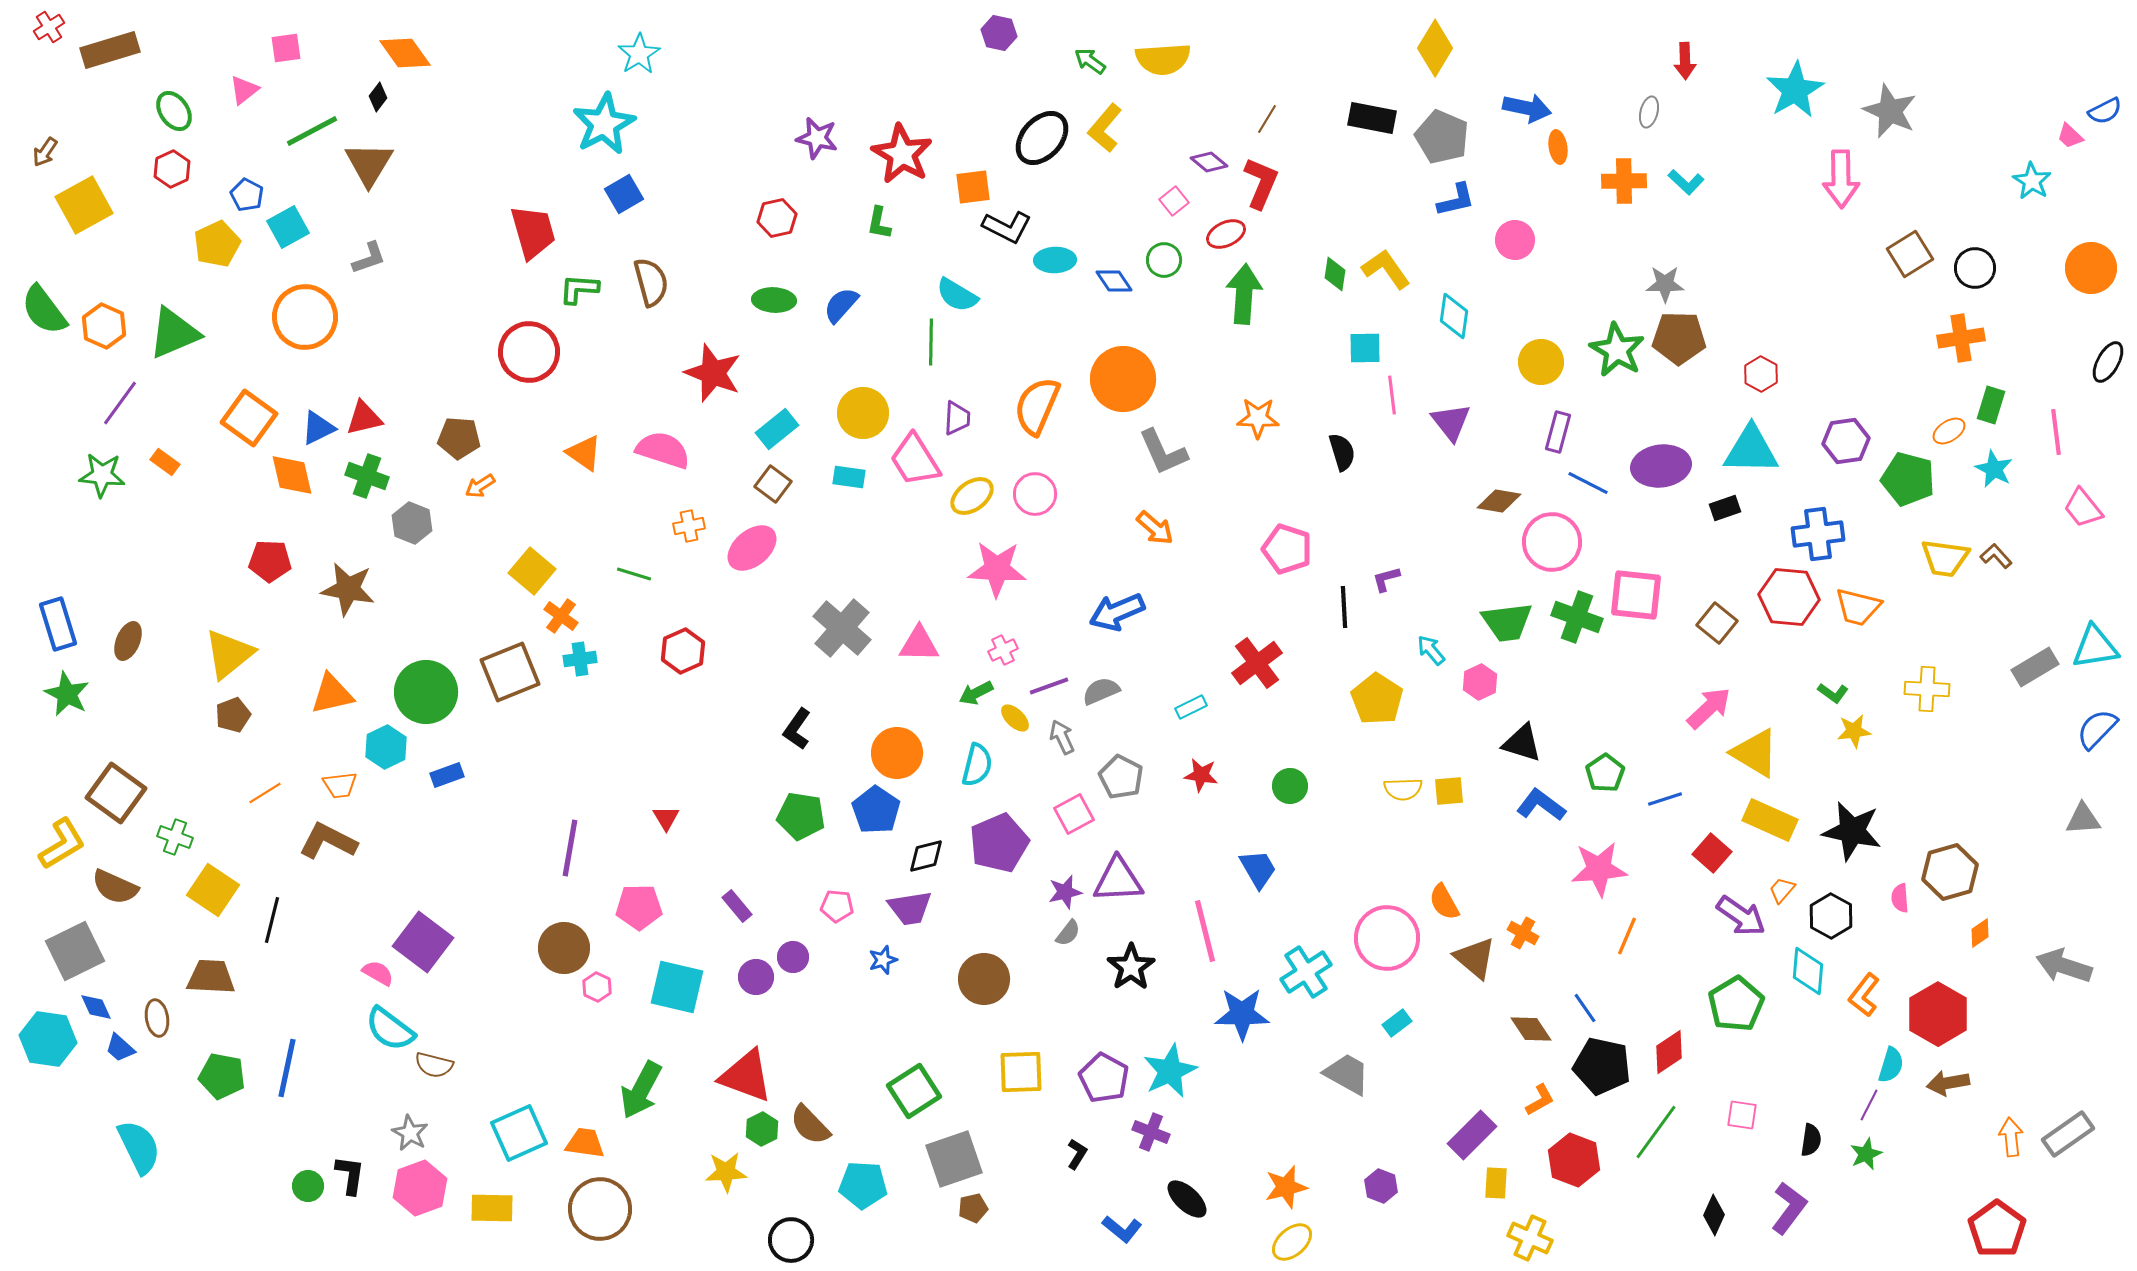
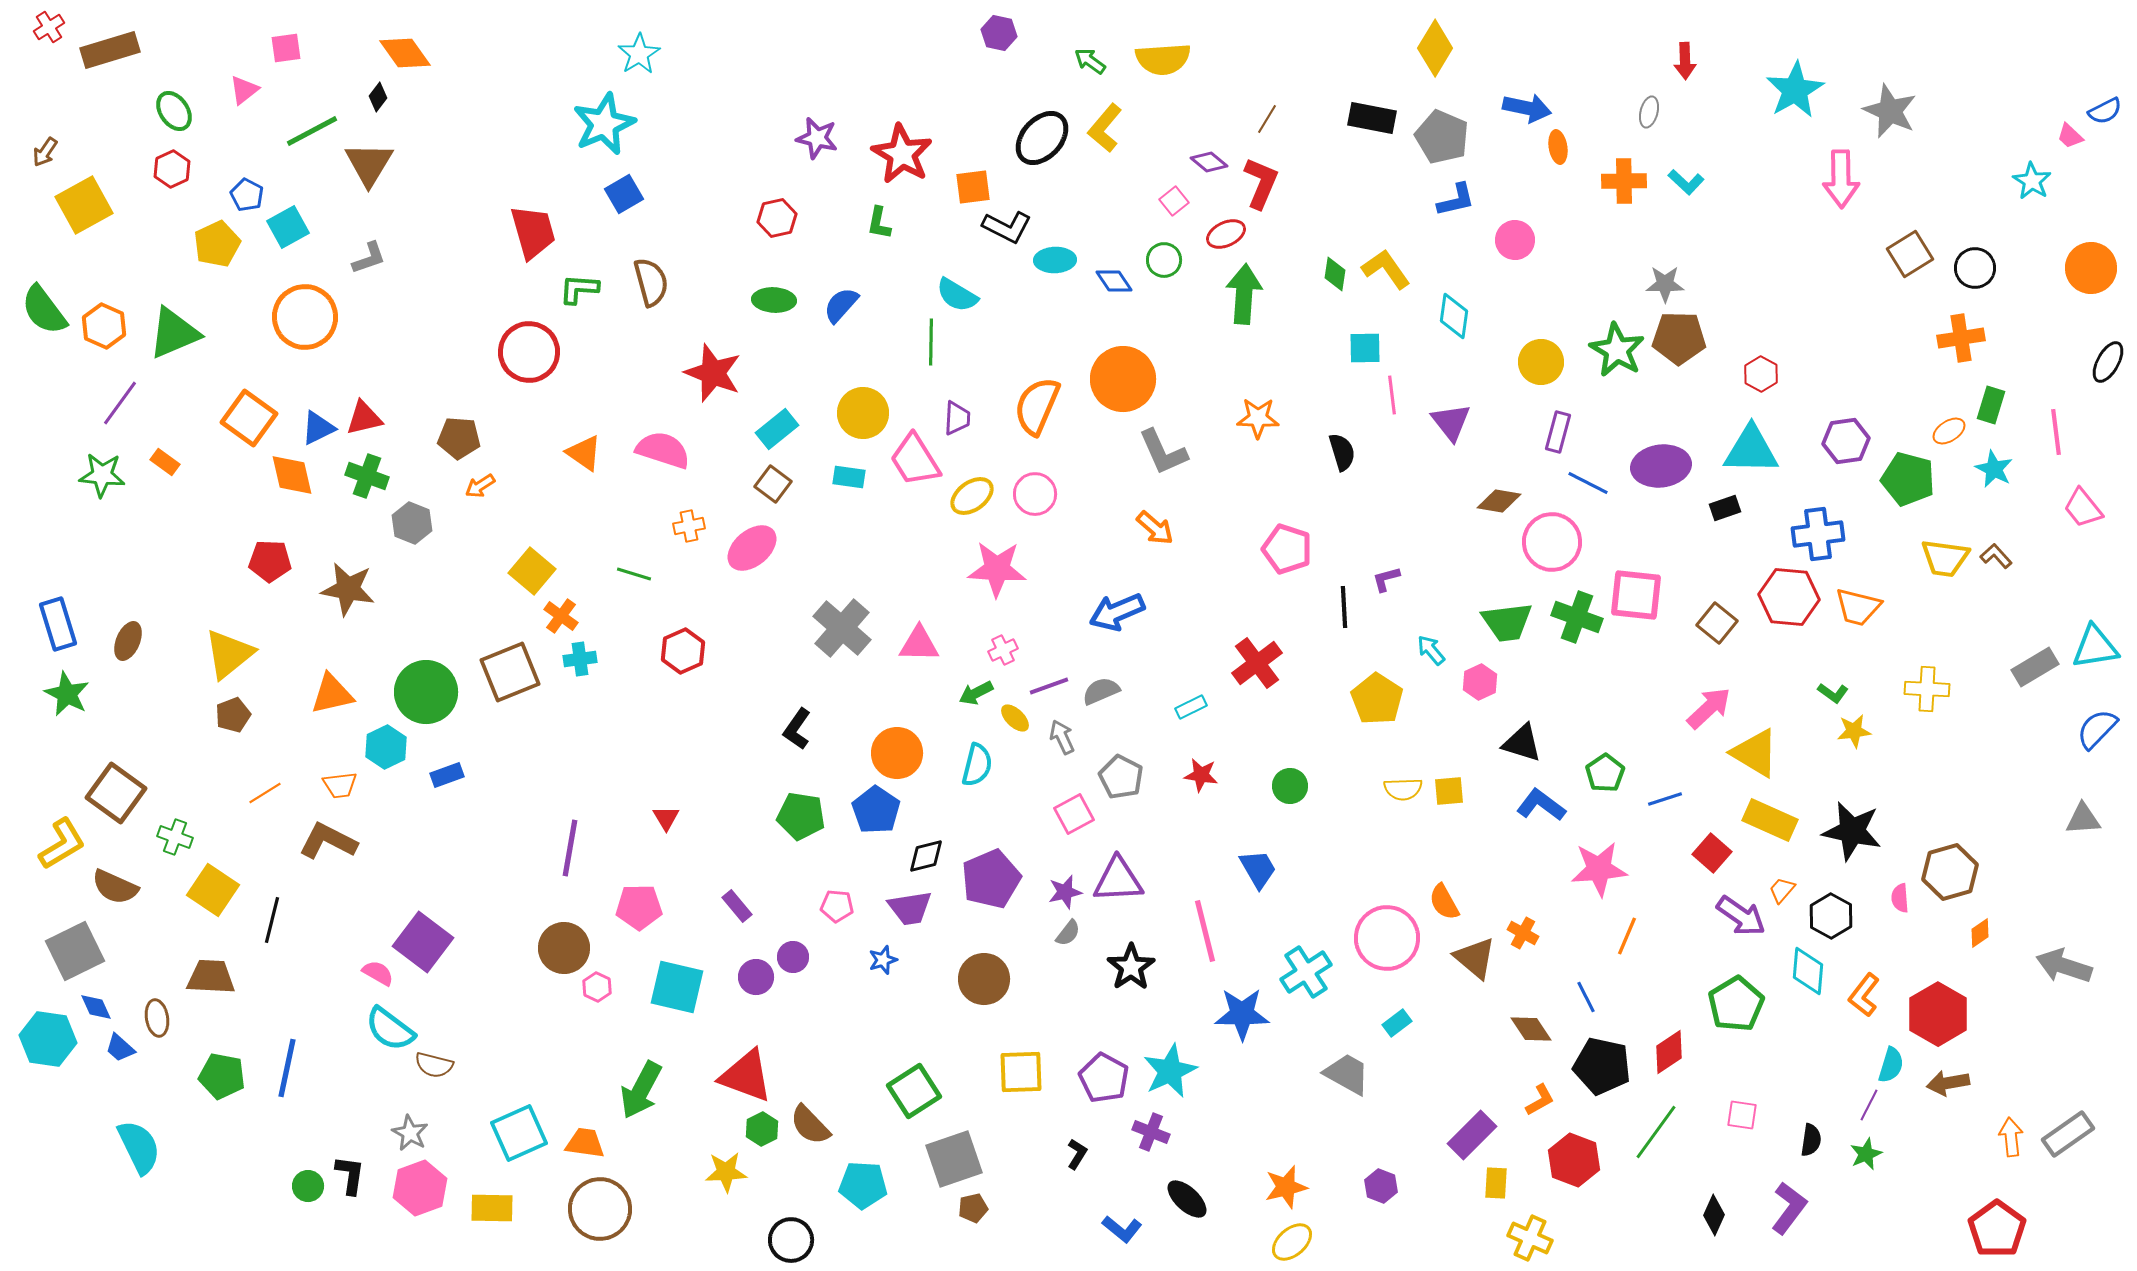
cyan star at (604, 124): rotated 4 degrees clockwise
purple pentagon at (999, 843): moved 8 px left, 36 px down
blue line at (1585, 1008): moved 1 px right, 11 px up; rotated 8 degrees clockwise
